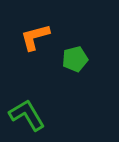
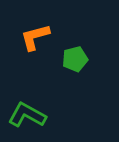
green L-shape: rotated 30 degrees counterclockwise
